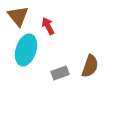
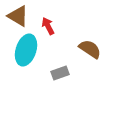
brown triangle: rotated 20 degrees counterclockwise
brown semicircle: moved 17 px up; rotated 75 degrees counterclockwise
